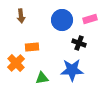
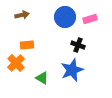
brown arrow: moved 1 px right, 1 px up; rotated 96 degrees counterclockwise
blue circle: moved 3 px right, 3 px up
black cross: moved 1 px left, 2 px down
orange rectangle: moved 5 px left, 2 px up
blue star: rotated 20 degrees counterclockwise
green triangle: rotated 40 degrees clockwise
